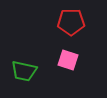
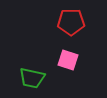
green trapezoid: moved 8 px right, 7 px down
